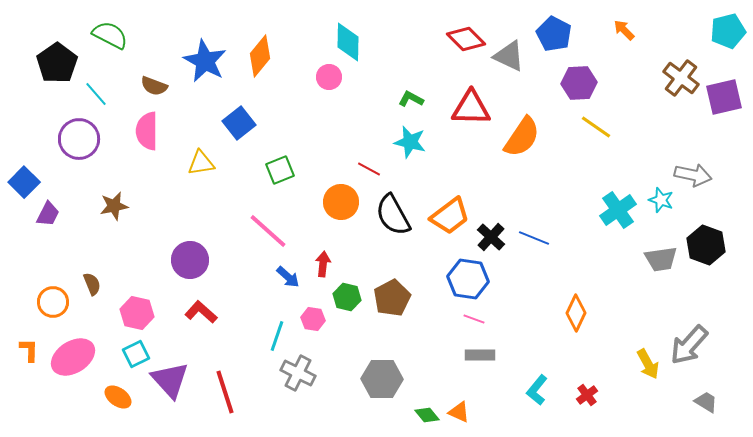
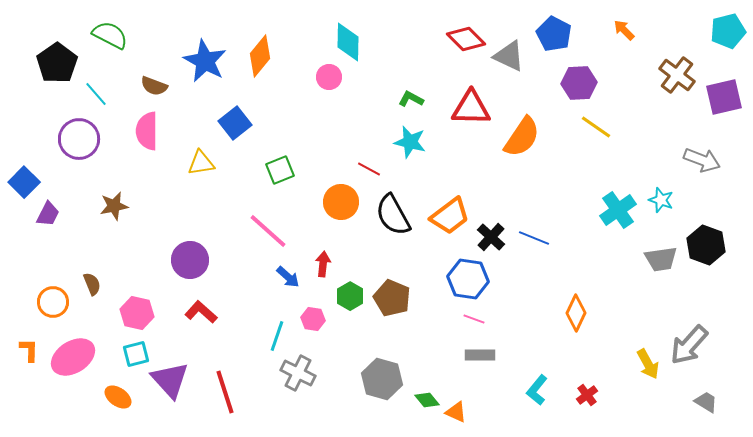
brown cross at (681, 78): moved 4 px left, 3 px up
blue square at (239, 123): moved 4 px left
gray arrow at (693, 175): moved 9 px right, 15 px up; rotated 9 degrees clockwise
green hexagon at (347, 297): moved 3 px right, 1 px up; rotated 16 degrees clockwise
brown pentagon at (392, 298): rotated 21 degrees counterclockwise
cyan square at (136, 354): rotated 12 degrees clockwise
gray hexagon at (382, 379): rotated 15 degrees clockwise
orange triangle at (459, 412): moved 3 px left
green diamond at (427, 415): moved 15 px up
